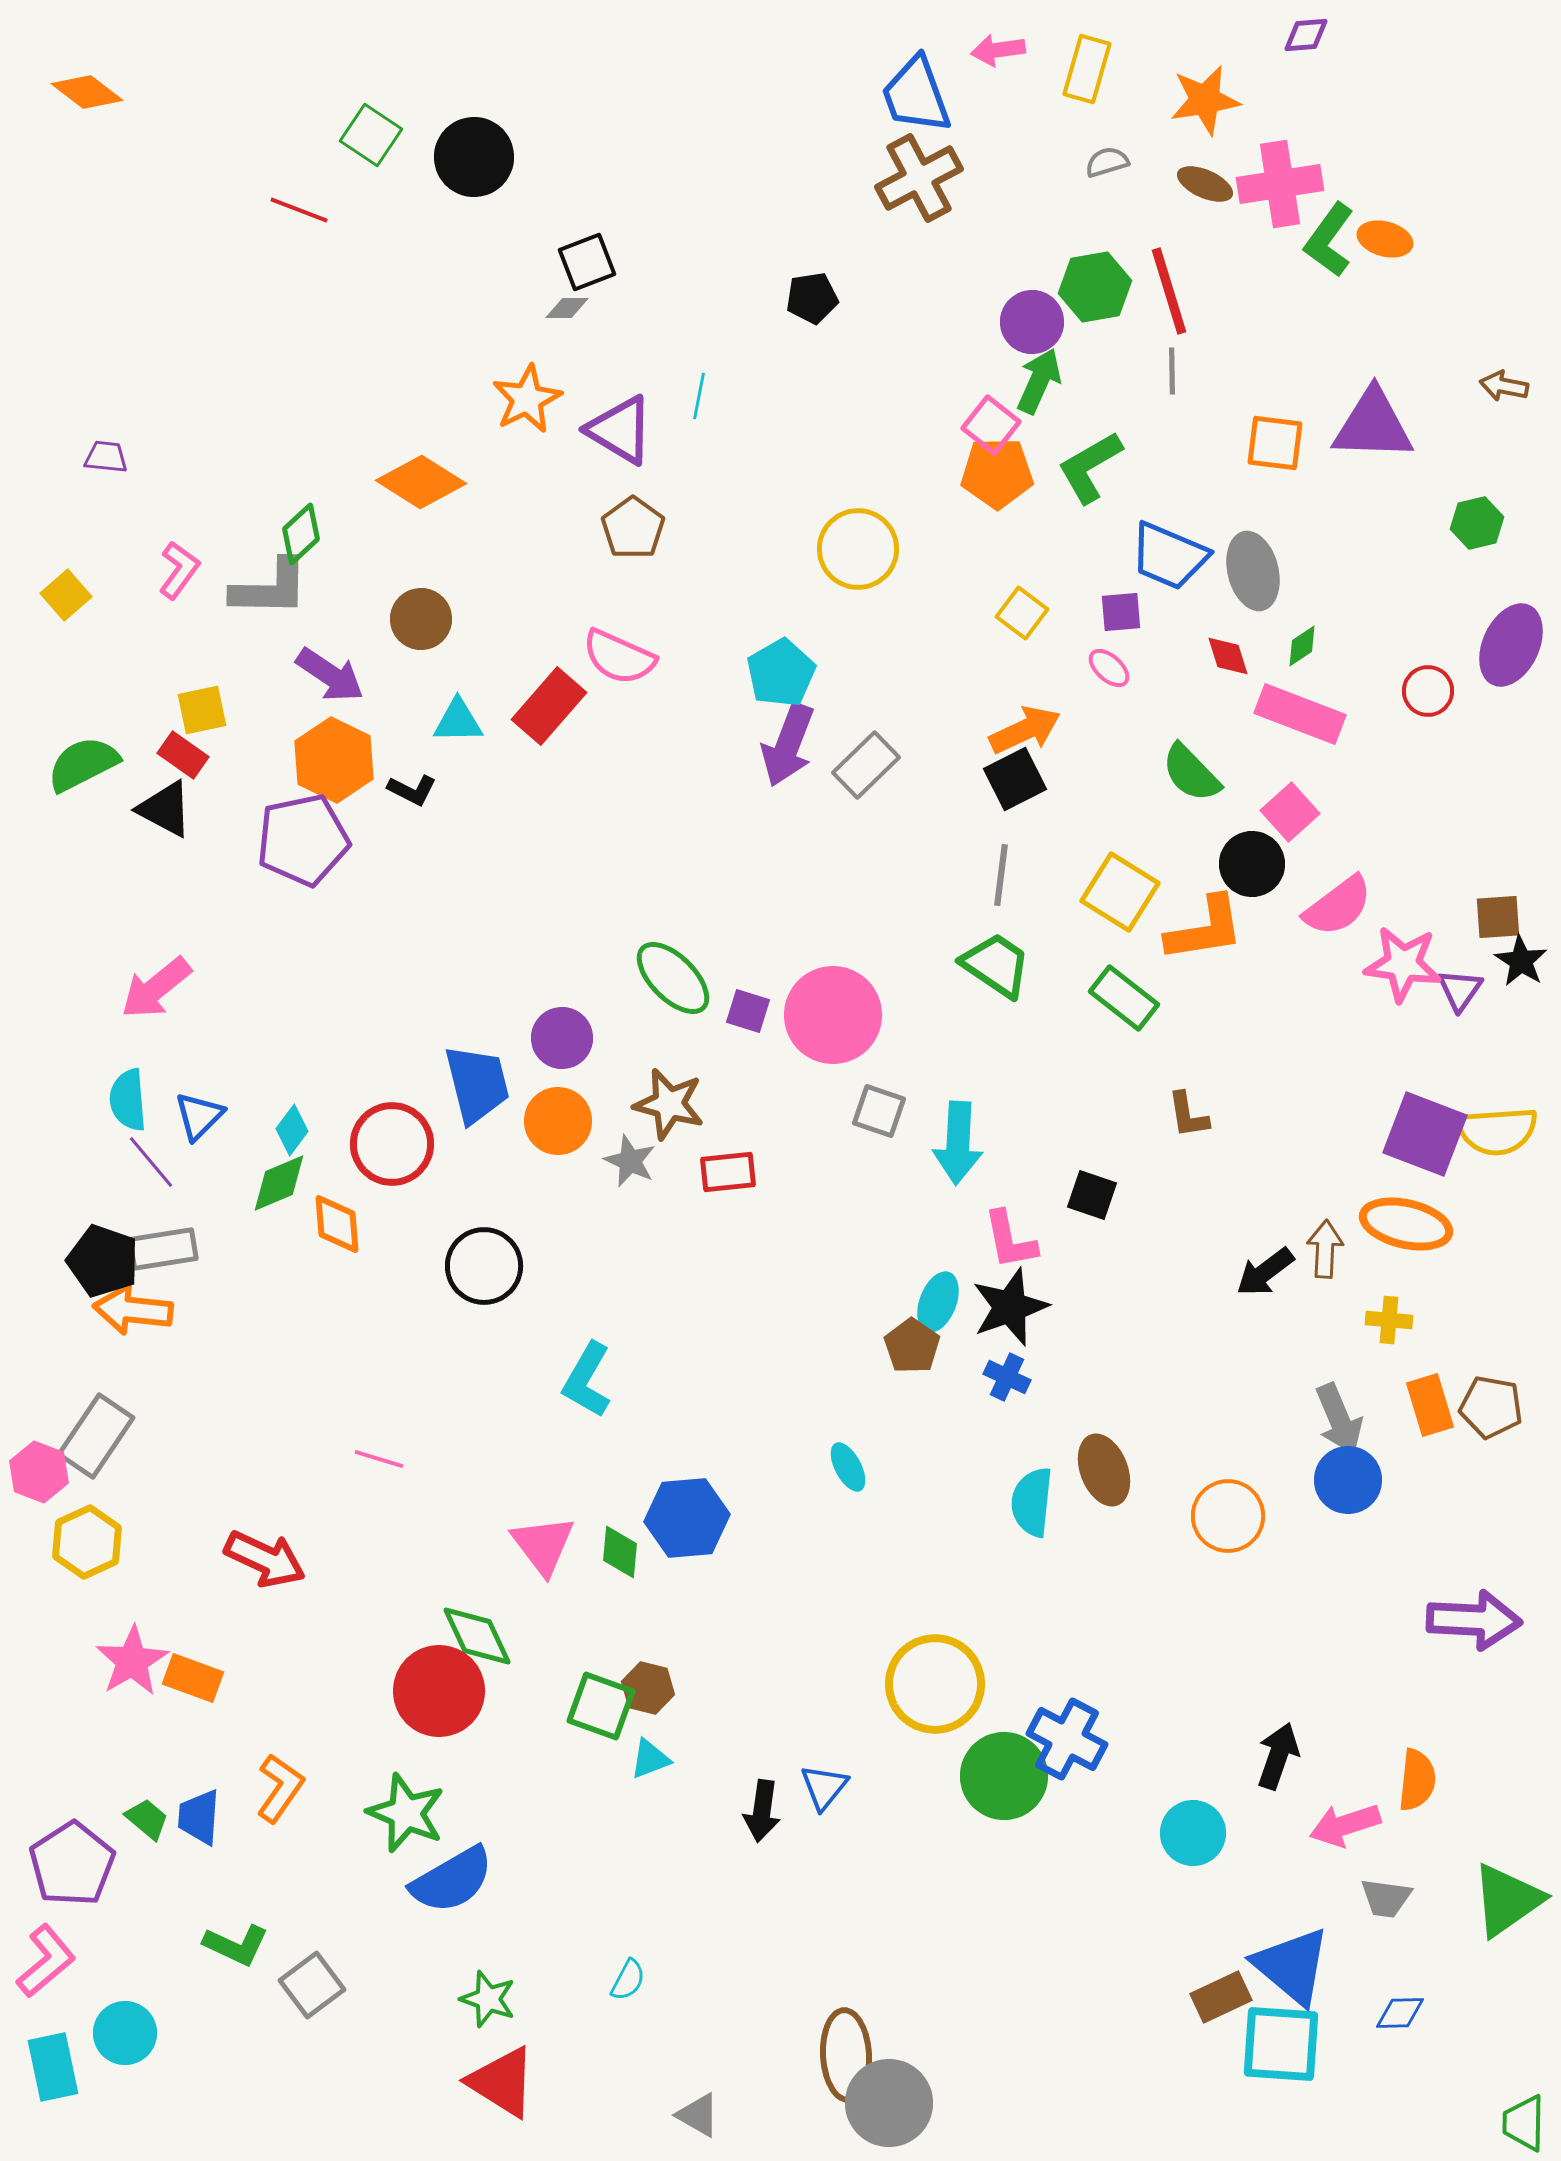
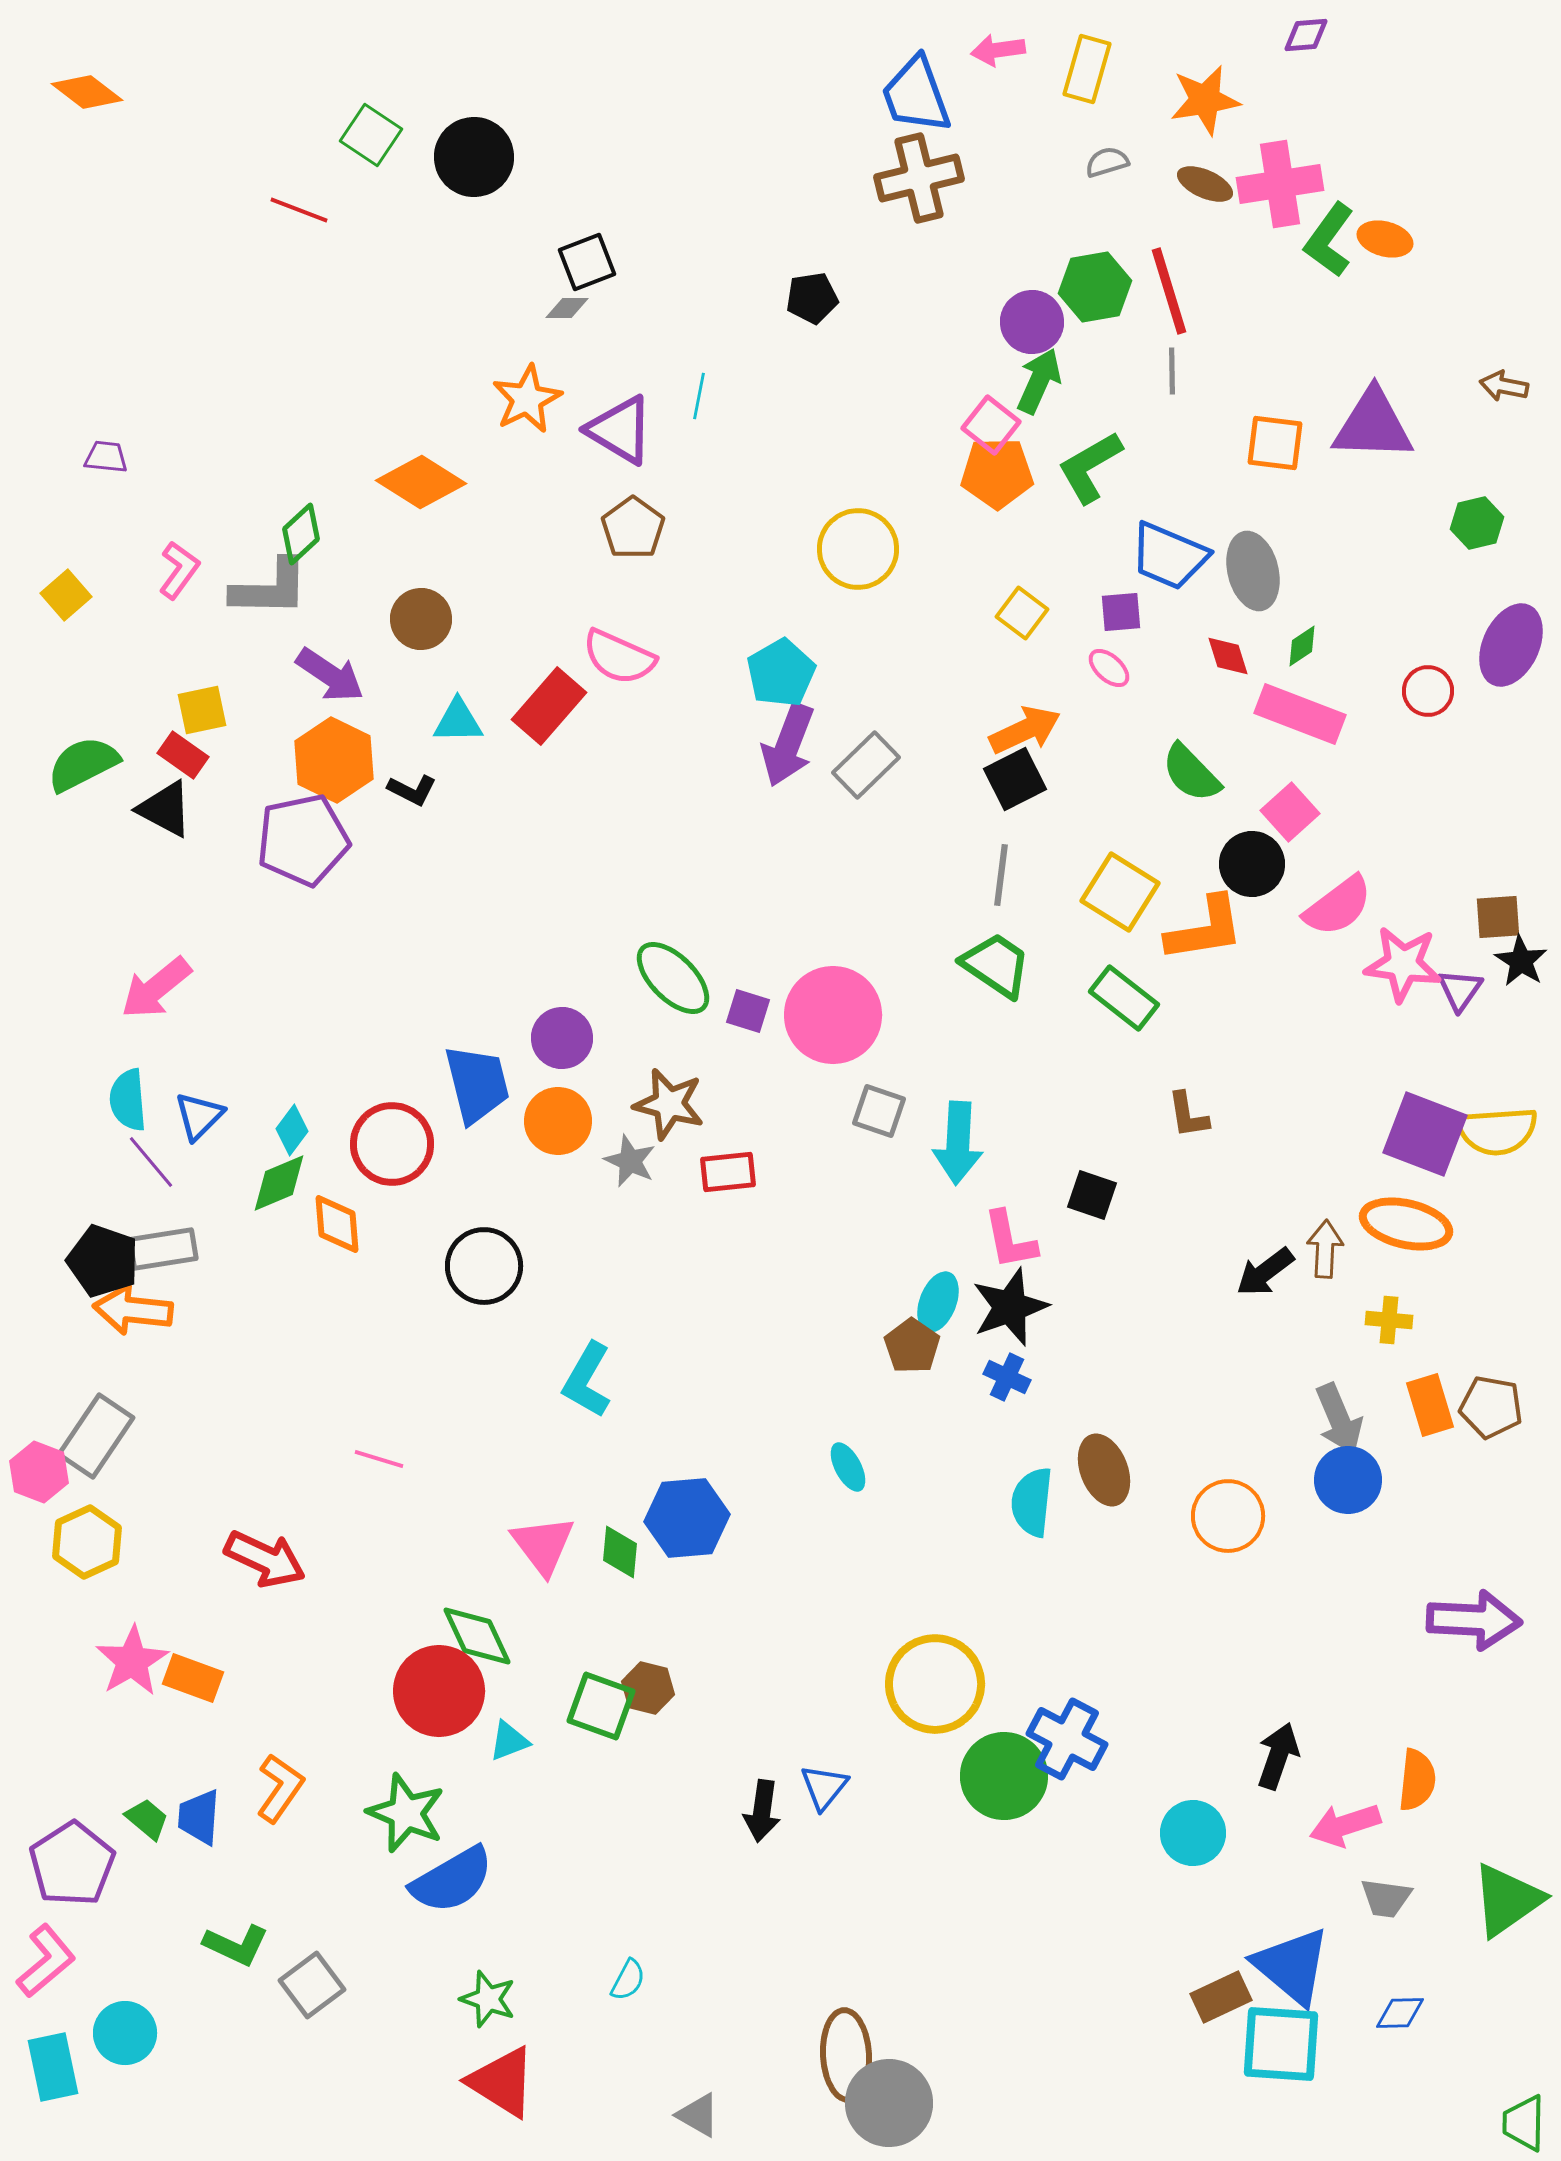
brown cross at (919, 178): rotated 14 degrees clockwise
cyan triangle at (650, 1759): moved 141 px left, 18 px up
